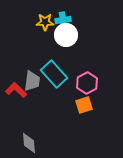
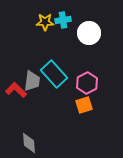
white circle: moved 23 px right, 2 px up
